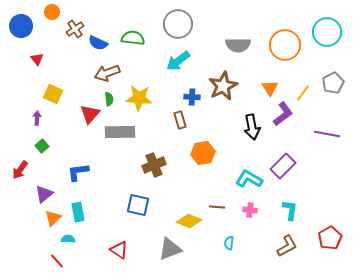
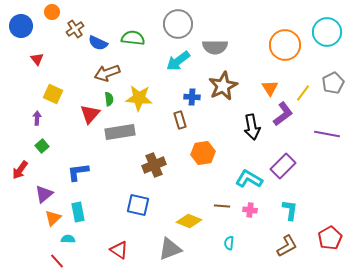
gray semicircle at (238, 45): moved 23 px left, 2 px down
gray rectangle at (120, 132): rotated 8 degrees counterclockwise
brown line at (217, 207): moved 5 px right, 1 px up
